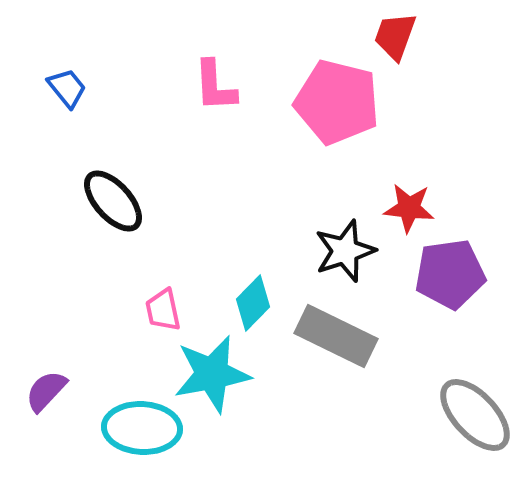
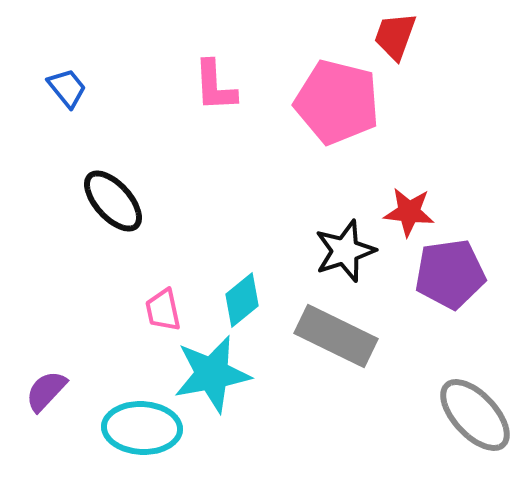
red star: moved 4 px down
cyan diamond: moved 11 px left, 3 px up; rotated 6 degrees clockwise
